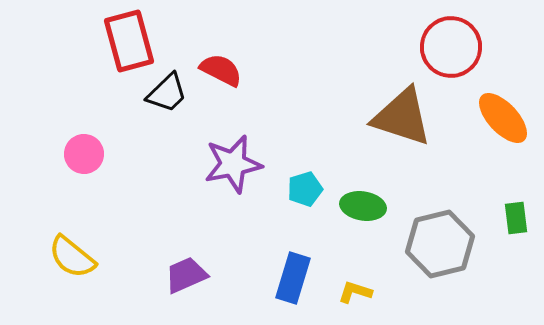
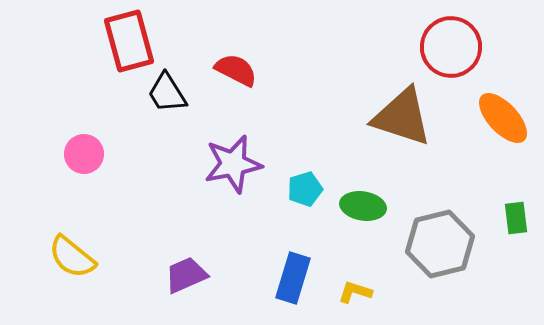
red semicircle: moved 15 px right
black trapezoid: rotated 102 degrees clockwise
